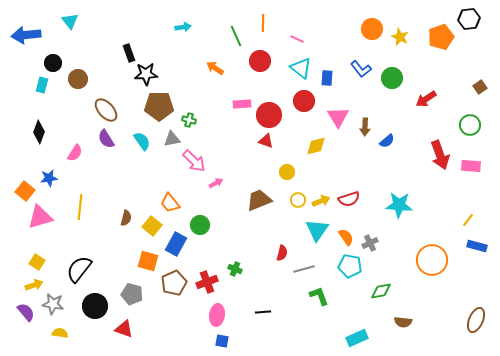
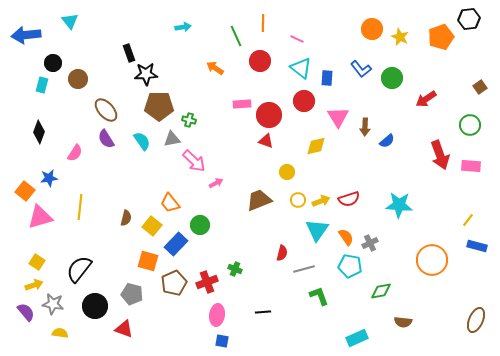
blue rectangle at (176, 244): rotated 15 degrees clockwise
